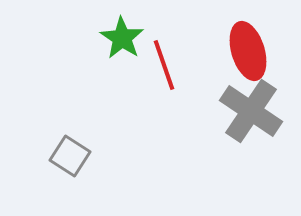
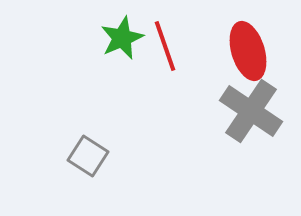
green star: rotated 15 degrees clockwise
red line: moved 1 px right, 19 px up
gray square: moved 18 px right
